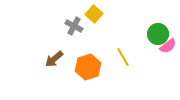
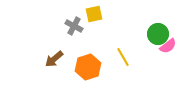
yellow square: rotated 36 degrees clockwise
